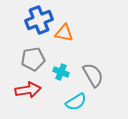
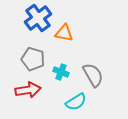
blue cross: moved 1 px left, 2 px up; rotated 16 degrees counterclockwise
gray pentagon: rotated 25 degrees clockwise
